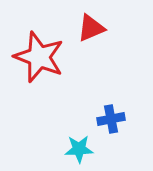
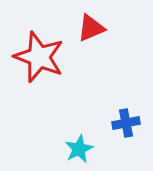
blue cross: moved 15 px right, 4 px down
cyan star: rotated 24 degrees counterclockwise
